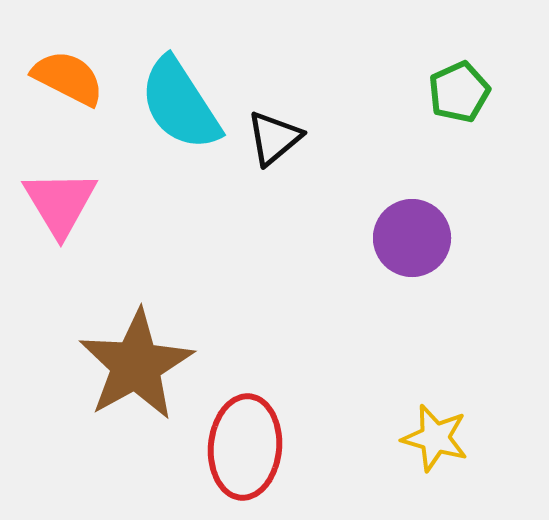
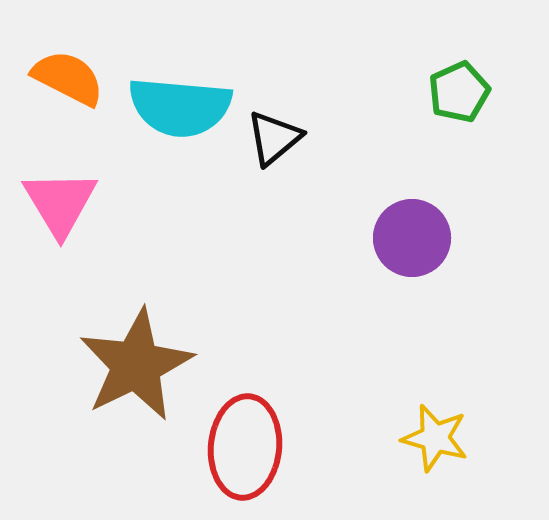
cyan semicircle: moved 3 px down; rotated 52 degrees counterclockwise
brown star: rotated 3 degrees clockwise
